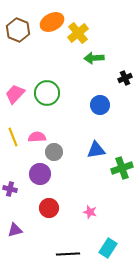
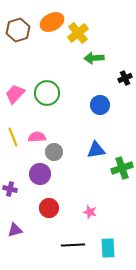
brown hexagon: rotated 20 degrees clockwise
cyan rectangle: rotated 36 degrees counterclockwise
black line: moved 5 px right, 9 px up
